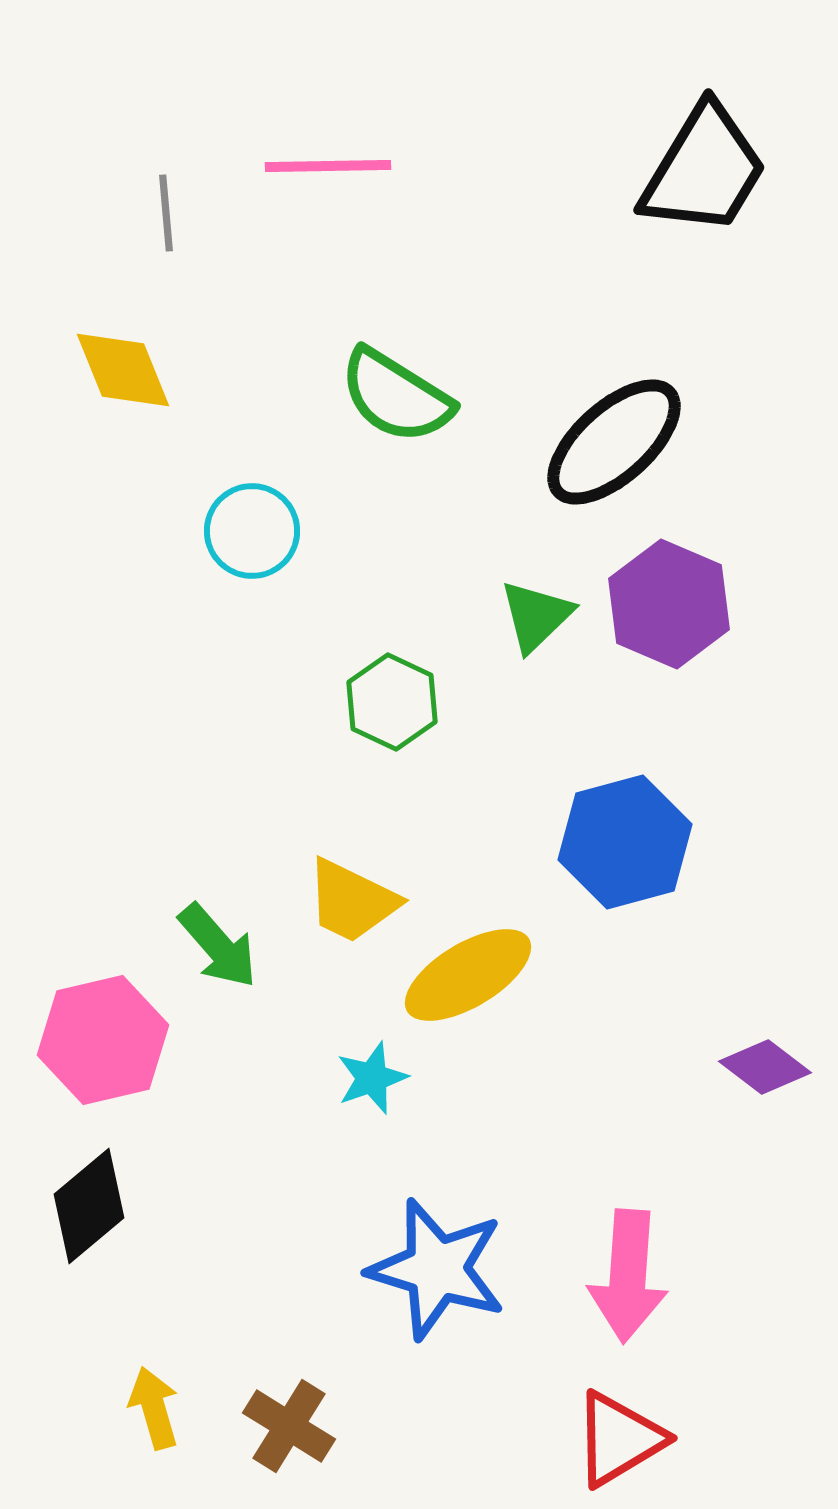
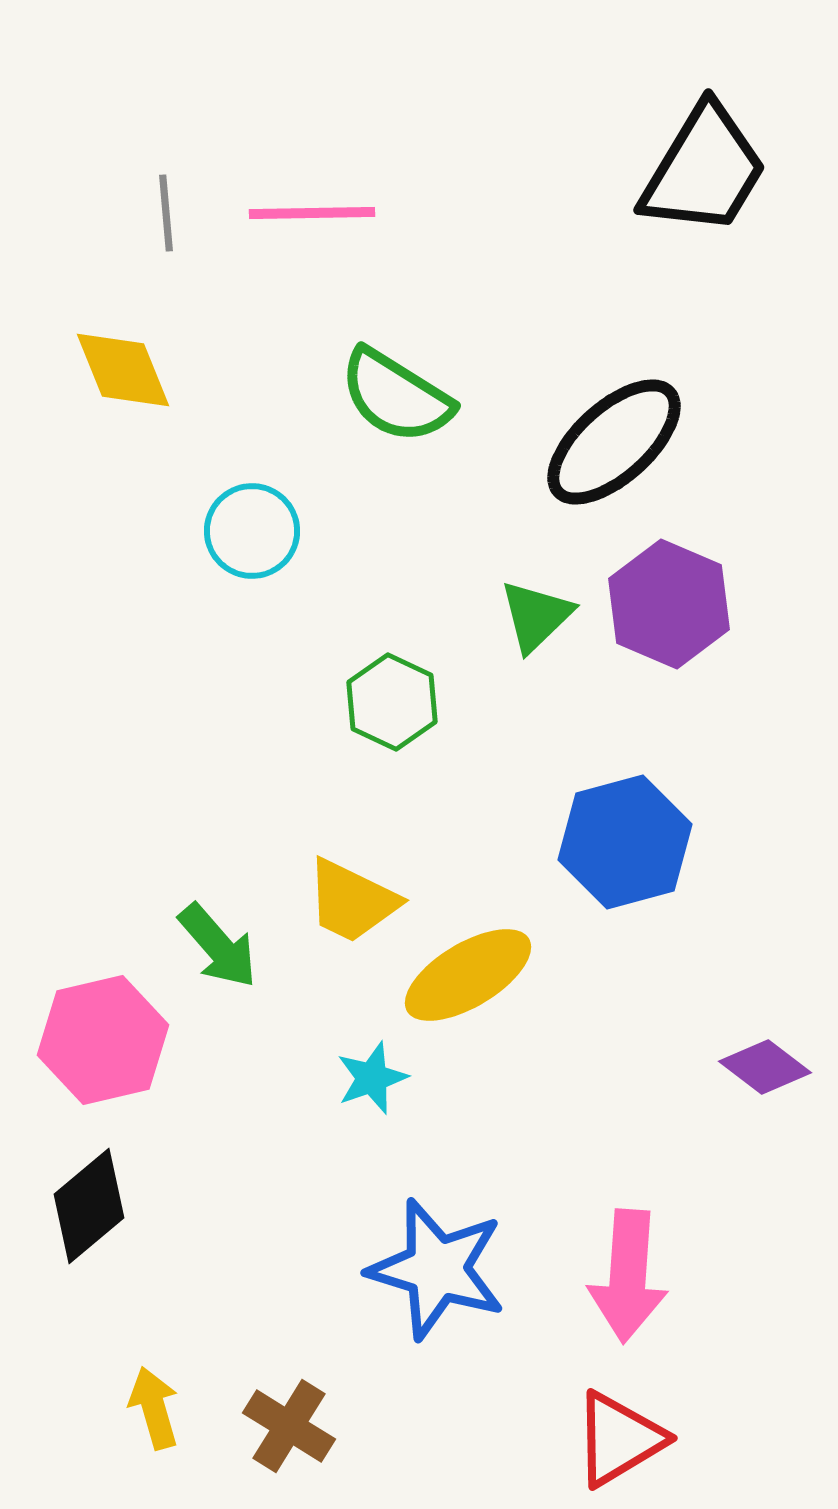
pink line: moved 16 px left, 47 px down
